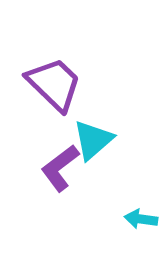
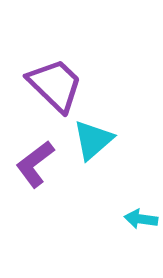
purple trapezoid: moved 1 px right, 1 px down
purple L-shape: moved 25 px left, 4 px up
